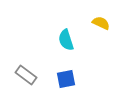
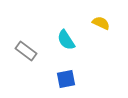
cyan semicircle: rotated 15 degrees counterclockwise
gray rectangle: moved 24 px up
